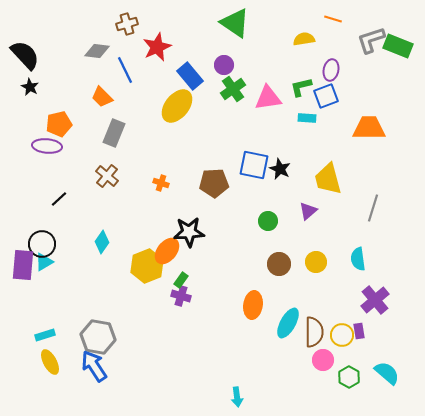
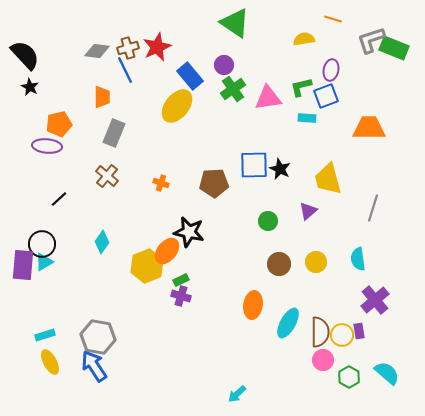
brown cross at (127, 24): moved 1 px right, 24 px down
green rectangle at (398, 46): moved 4 px left, 2 px down
orange trapezoid at (102, 97): rotated 135 degrees counterclockwise
blue square at (254, 165): rotated 12 degrees counterclockwise
black star at (189, 232): rotated 16 degrees clockwise
green rectangle at (181, 280): rotated 28 degrees clockwise
brown semicircle at (314, 332): moved 6 px right
cyan arrow at (237, 397): moved 3 px up; rotated 54 degrees clockwise
